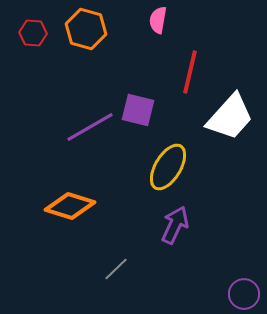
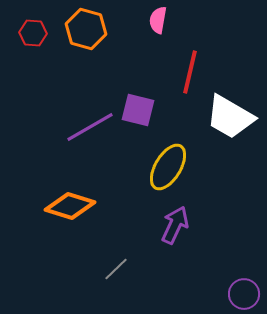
white trapezoid: rotated 78 degrees clockwise
